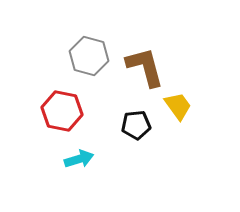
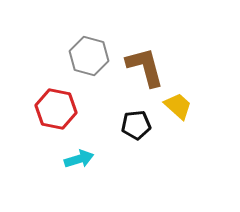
yellow trapezoid: rotated 12 degrees counterclockwise
red hexagon: moved 6 px left, 2 px up
